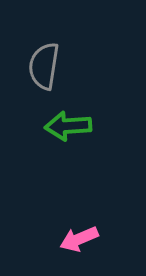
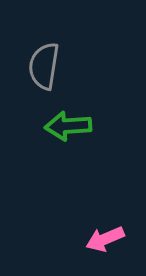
pink arrow: moved 26 px right
